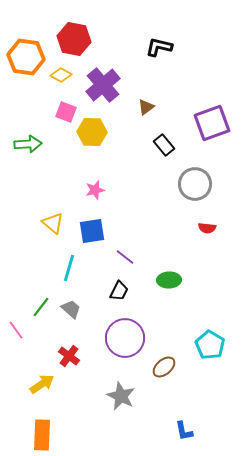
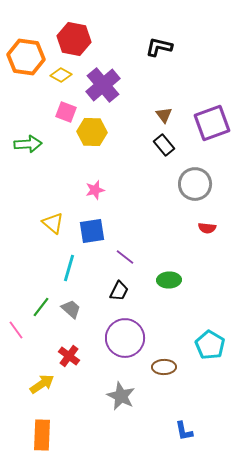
brown triangle: moved 18 px right, 8 px down; rotated 30 degrees counterclockwise
brown ellipse: rotated 40 degrees clockwise
